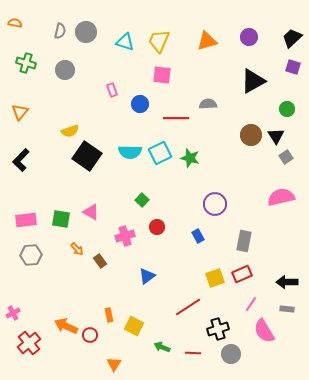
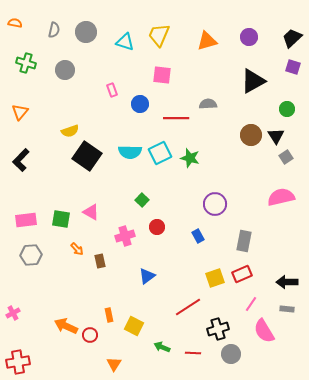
gray semicircle at (60, 31): moved 6 px left, 1 px up
yellow trapezoid at (159, 41): moved 6 px up
brown rectangle at (100, 261): rotated 24 degrees clockwise
red cross at (29, 343): moved 11 px left, 19 px down; rotated 30 degrees clockwise
